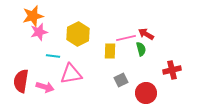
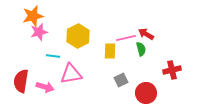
yellow hexagon: moved 2 px down
